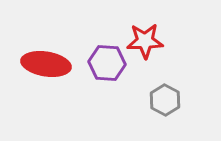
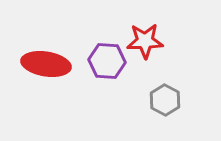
purple hexagon: moved 2 px up
